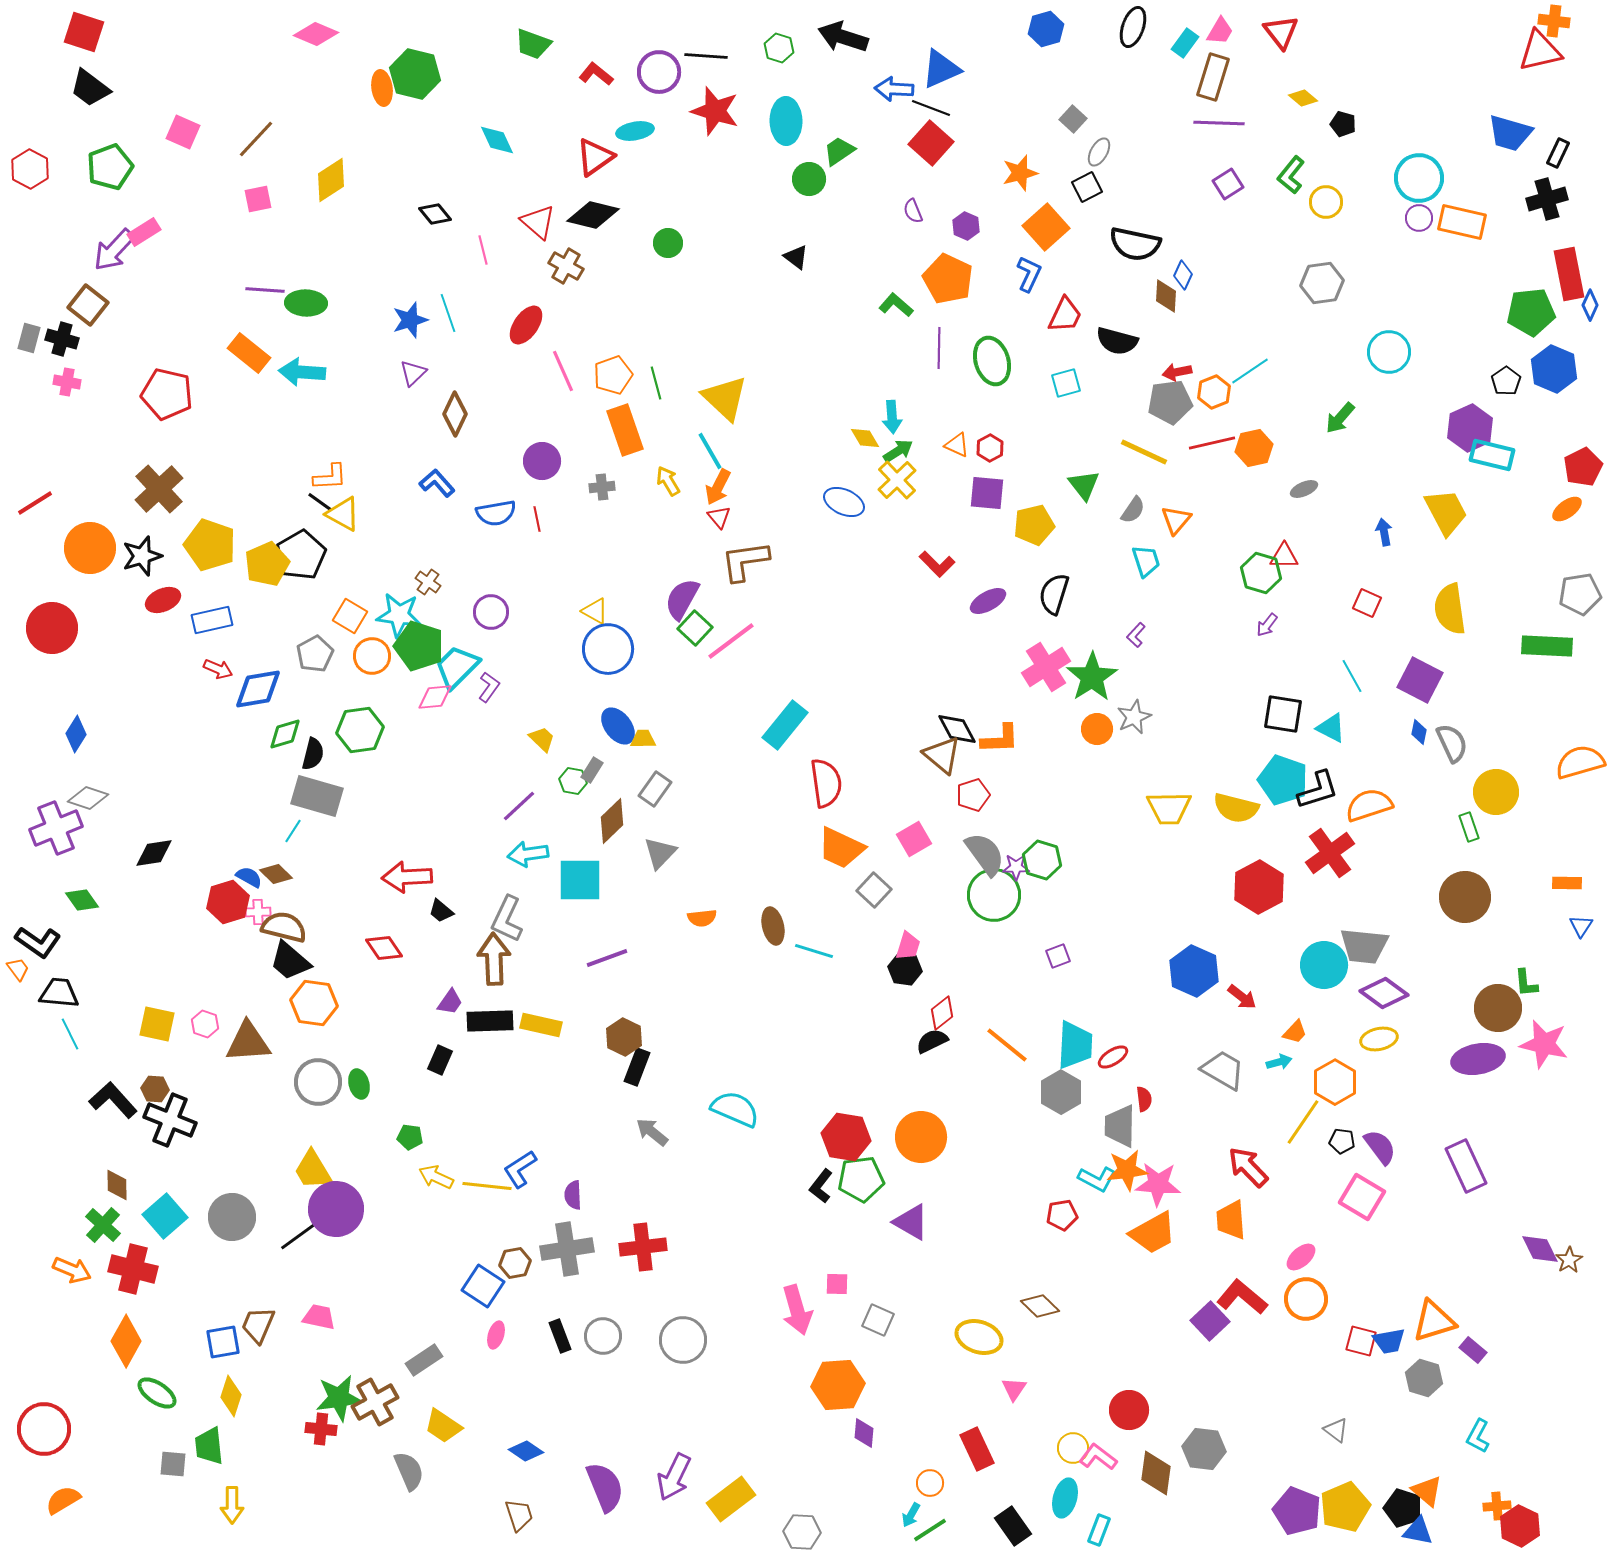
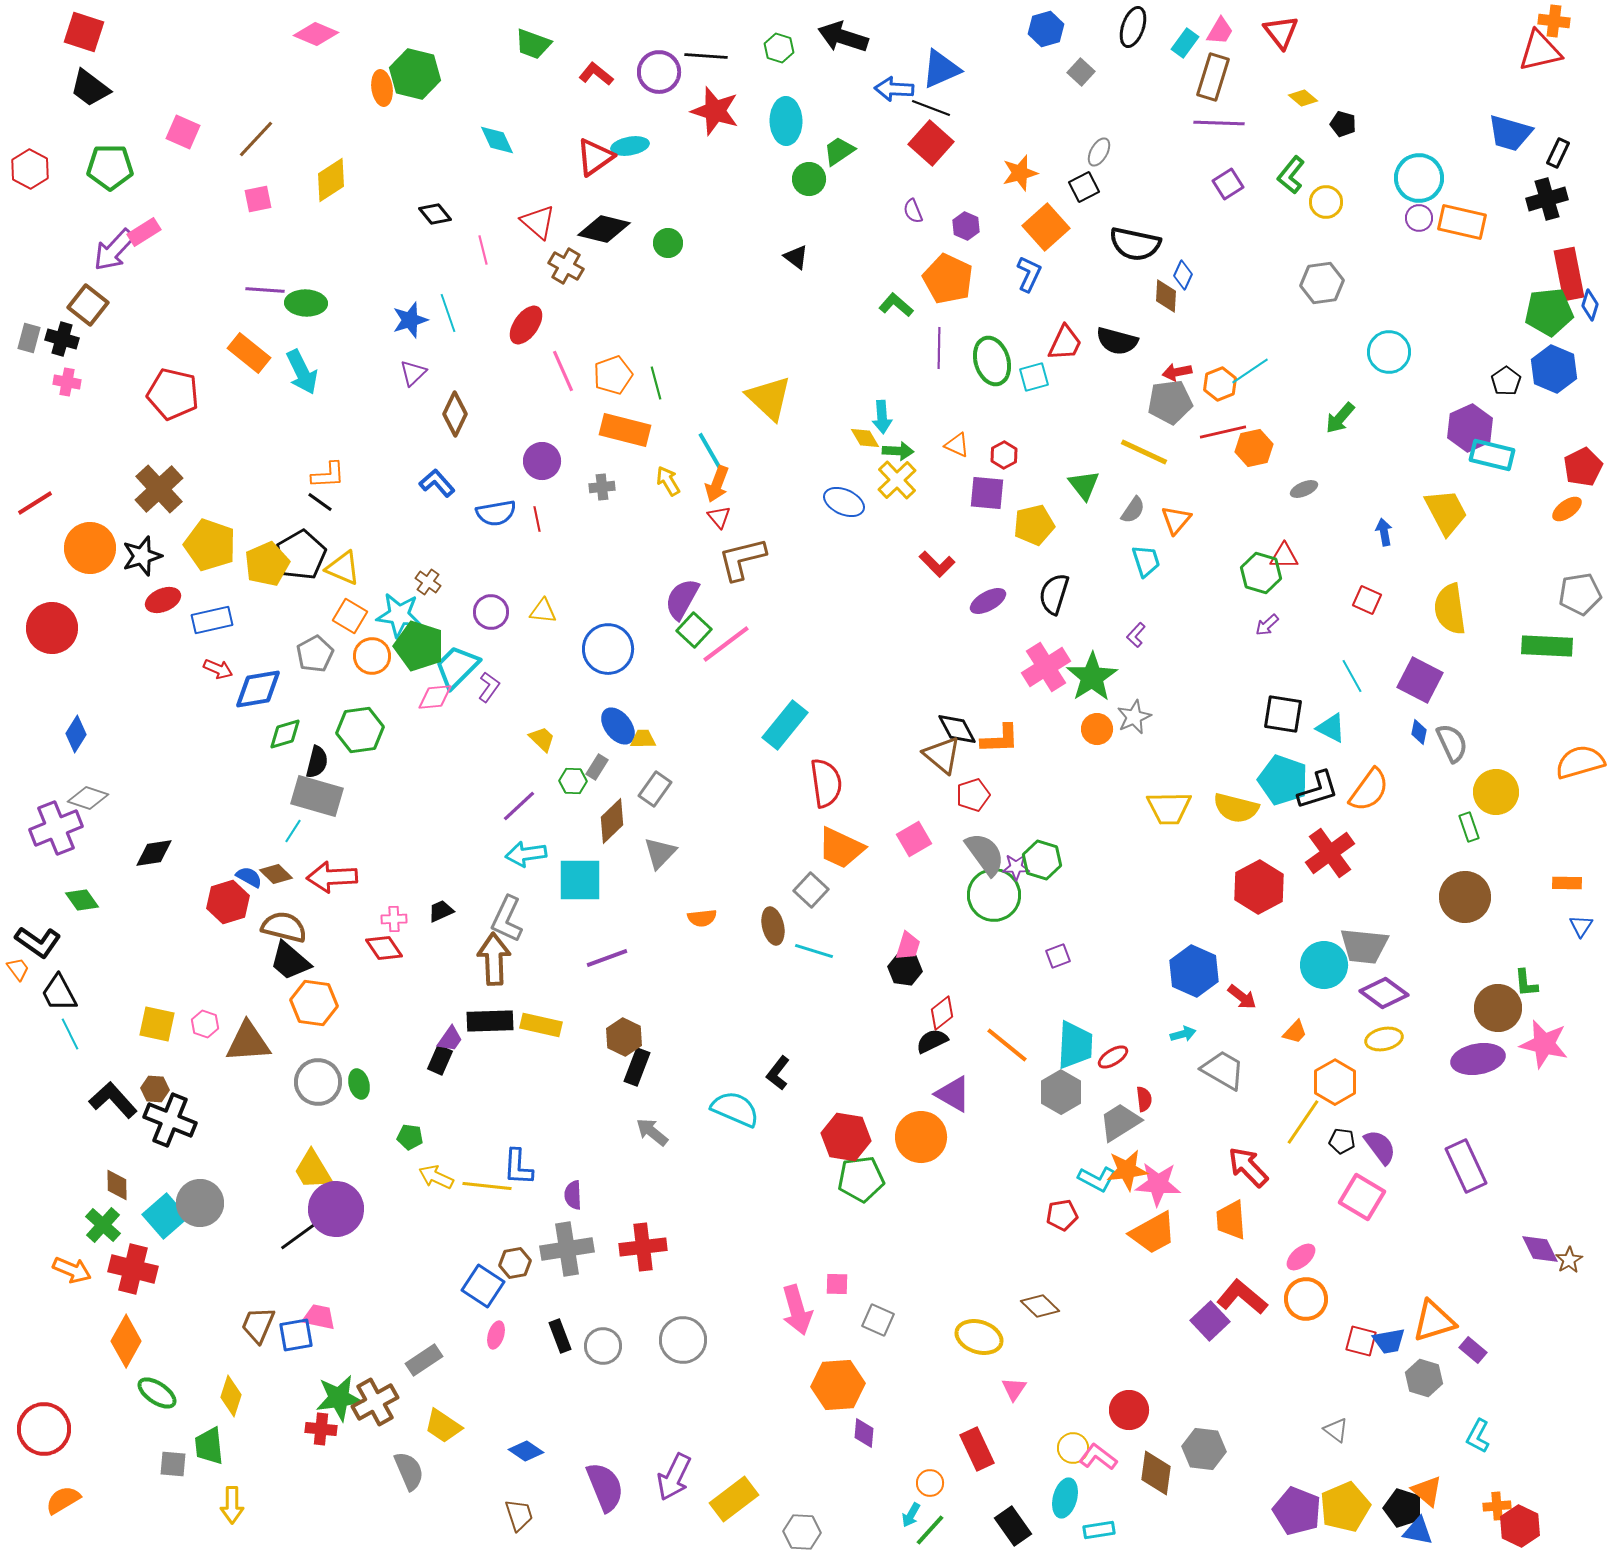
gray square at (1073, 119): moved 8 px right, 47 px up
cyan ellipse at (635, 131): moved 5 px left, 15 px down
green pentagon at (110, 167): rotated 21 degrees clockwise
black square at (1087, 187): moved 3 px left
black diamond at (593, 215): moved 11 px right, 14 px down
blue diamond at (1590, 305): rotated 8 degrees counterclockwise
green pentagon at (1531, 312): moved 18 px right
red trapezoid at (1065, 315): moved 28 px down
cyan arrow at (302, 372): rotated 120 degrees counterclockwise
cyan square at (1066, 383): moved 32 px left, 6 px up
orange hexagon at (1214, 392): moved 6 px right, 8 px up
red pentagon at (167, 394): moved 6 px right
yellow triangle at (725, 398): moved 44 px right
cyan arrow at (892, 417): moved 10 px left
orange rectangle at (625, 430): rotated 57 degrees counterclockwise
red line at (1212, 443): moved 11 px right, 11 px up
red hexagon at (990, 448): moved 14 px right, 7 px down
green arrow at (898, 451): rotated 36 degrees clockwise
orange L-shape at (330, 477): moved 2 px left, 2 px up
orange arrow at (718, 487): moved 1 px left, 3 px up; rotated 6 degrees counterclockwise
yellow triangle at (343, 514): moved 54 px down; rotated 6 degrees counterclockwise
brown L-shape at (745, 561): moved 3 px left, 2 px up; rotated 6 degrees counterclockwise
red square at (1367, 603): moved 3 px up
yellow triangle at (595, 611): moved 52 px left; rotated 24 degrees counterclockwise
purple arrow at (1267, 625): rotated 10 degrees clockwise
green square at (695, 628): moved 1 px left, 2 px down
pink line at (731, 641): moved 5 px left, 3 px down
black semicircle at (313, 754): moved 4 px right, 8 px down
gray rectangle at (592, 770): moved 5 px right, 3 px up
green hexagon at (573, 781): rotated 8 degrees counterclockwise
orange semicircle at (1369, 805): moved 15 px up; rotated 144 degrees clockwise
cyan arrow at (528, 854): moved 2 px left
red arrow at (407, 877): moved 75 px left
gray square at (874, 890): moved 63 px left
black trapezoid at (441, 911): rotated 116 degrees clockwise
pink cross at (258, 912): moved 136 px right, 7 px down
black trapezoid at (59, 993): rotated 123 degrees counterclockwise
purple trapezoid at (450, 1002): moved 37 px down
yellow ellipse at (1379, 1039): moved 5 px right
cyan arrow at (1279, 1062): moved 96 px left, 28 px up
gray trapezoid at (1120, 1126): moved 4 px up; rotated 57 degrees clockwise
blue L-shape at (520, 1169): moved 2 px left, 2 px up; rotated 54 degrees counterclockwise
black L-shape at (821, 1186): moved 43 px left, 113 px up
gray circle at (232, 1217): moved 32 px left, 14 px up
purple triangle at (911, 1222): moved 42 px right, 128 px up
gray circle at (603, 1336): moved 10 px down
blue square at (223, 1342): moved 73 px right, 7 px up
yellow rectangle at (731, 1499): moved 3 px right
green line at (930, 1530): rotated 15 degrees counterclockwise
cyan rectangle at (1099, 1530): rotated 60 degrees clockwise
